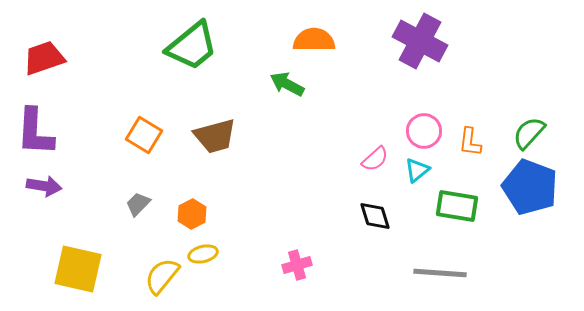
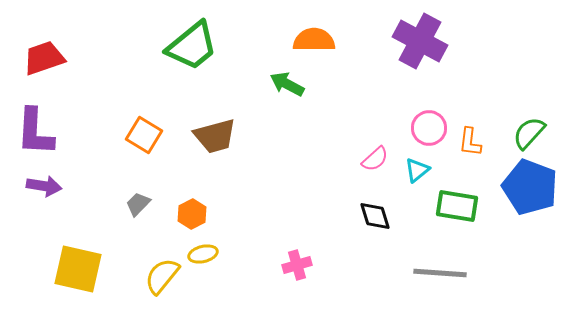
pink circle: moved 5 px right, 3 px up
